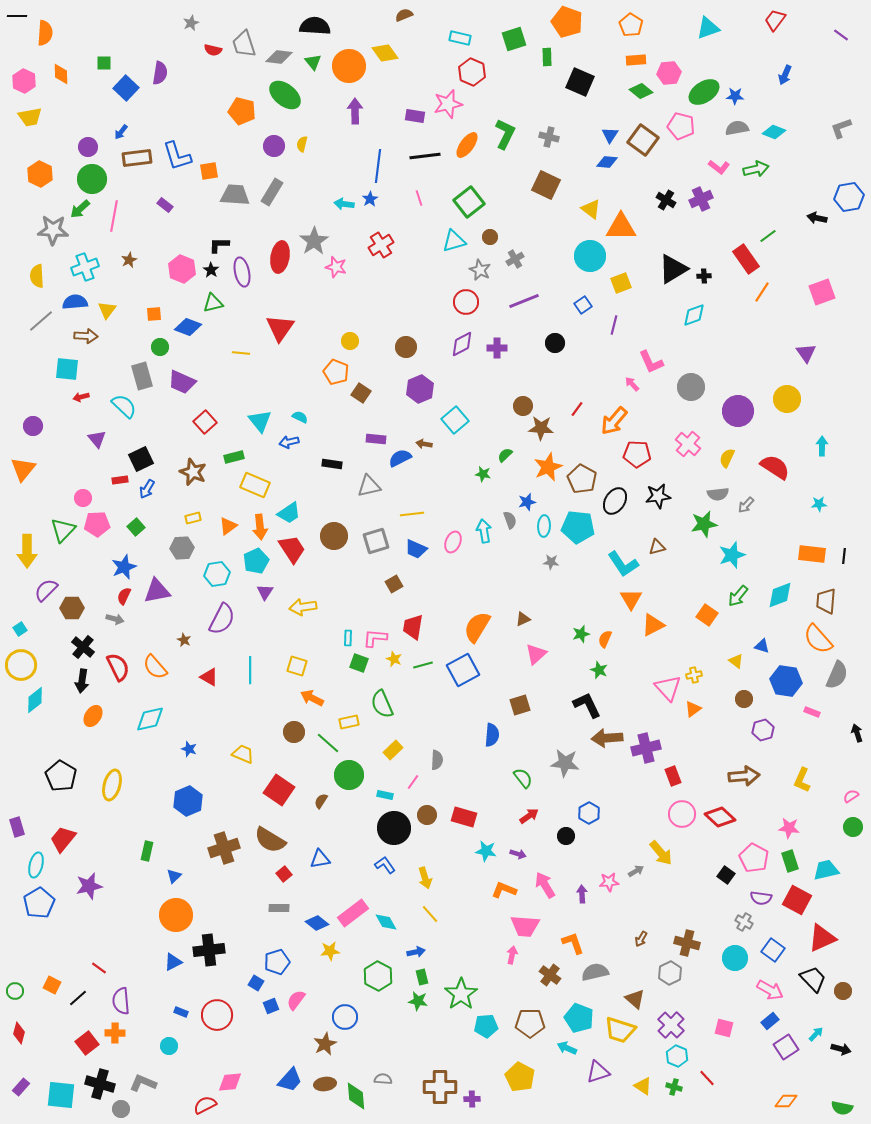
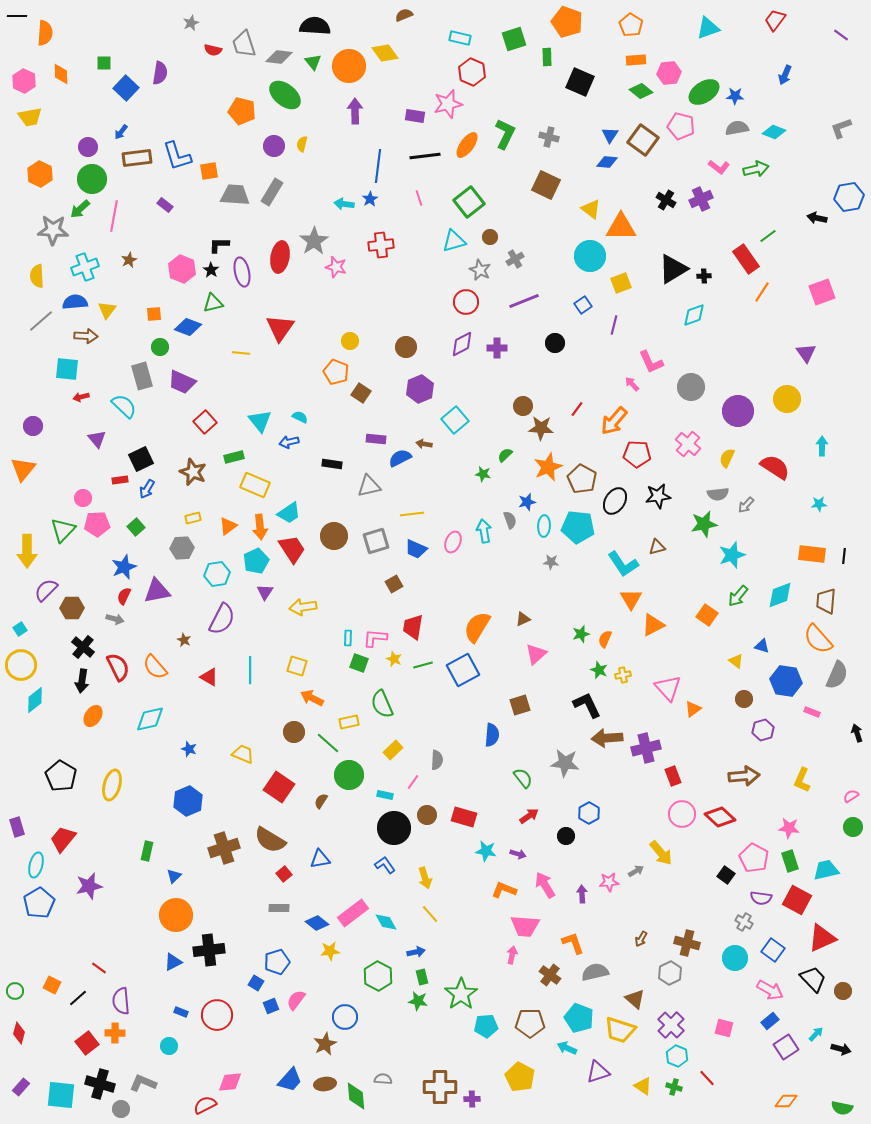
red cross at (381, 245): rotated 25 degrees clockwise
yellow cross at (694, 675): moved 71 px left
red square at (279, 790): moved 3 px up
